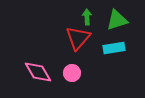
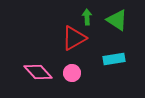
green triangle: rotated 50 degrees clockwise
red triangle: moved 4 px left; rotated 20 degrees clockwise
cyan rectangle: moved 11 px down
pink diamond: rotated 12 degrees counterclockwise
